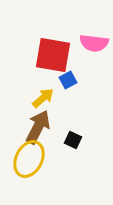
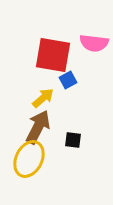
black square: rotated 18 degrees counterclockwise
